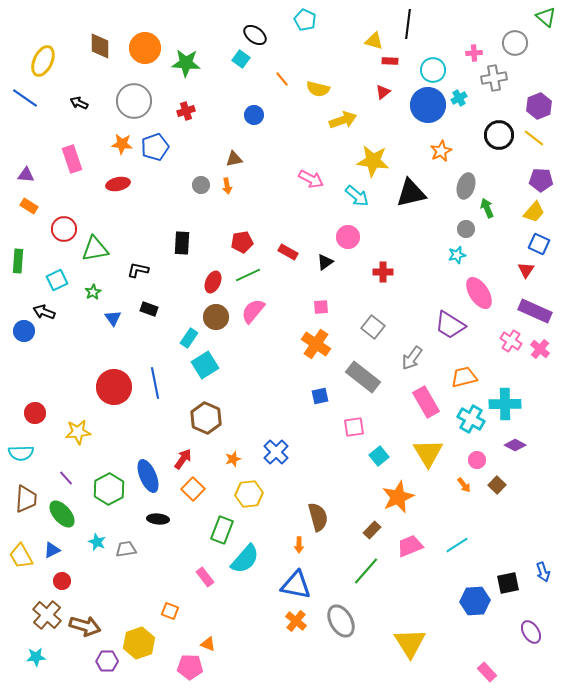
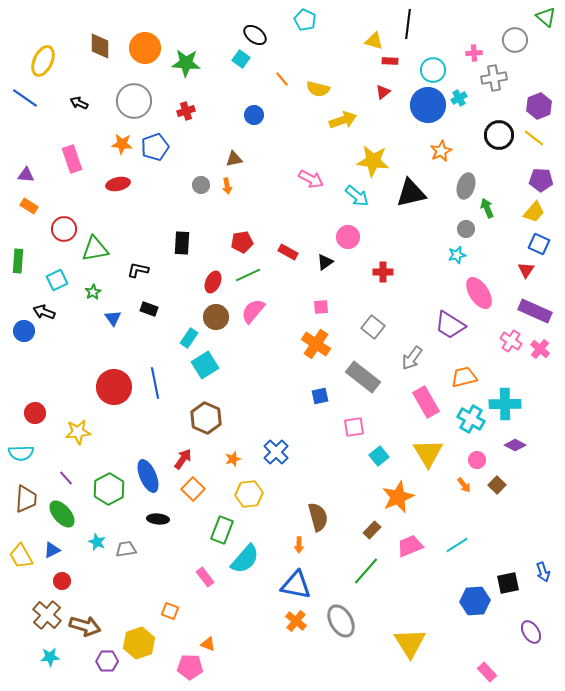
gray circle at (515, 43): moved 3 px up
cyan star at (36, 657): moved 14 px right
